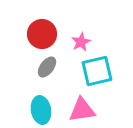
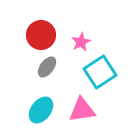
red circle: moved 1 px left, 1 px down
cyan square: moved 3 px right, 1 px down; rotated 20 degrees counterclockwise
cyan ellipse: rotated 48 degrees clockwise
